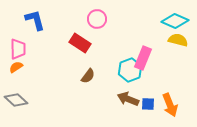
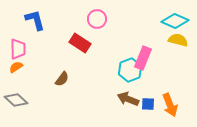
brown semicircle: moved 26 px left, 3 px down
